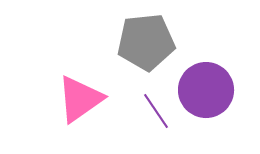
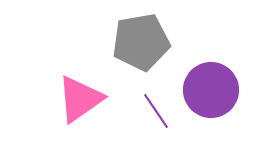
gray pentagon: moved 5 px left; rotated 4 degrees counterclockwise
purple circle: moved 5 px right
